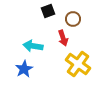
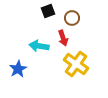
brown circle: moved 1 px left, 1 px up
cyan arrow: moved 6 px right
yellow cross: moved 2 px left
blue star: moved 6 px left
